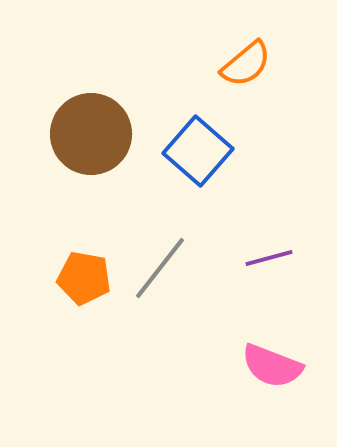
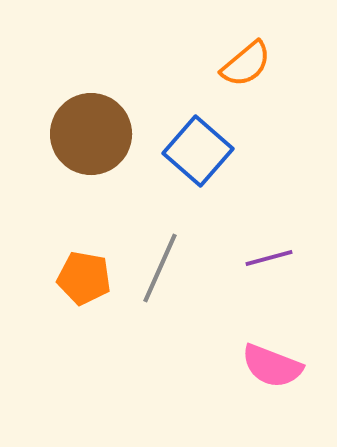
gray line: rotated 14 degrees counterclockwise
